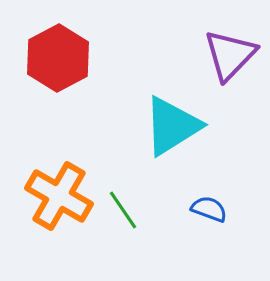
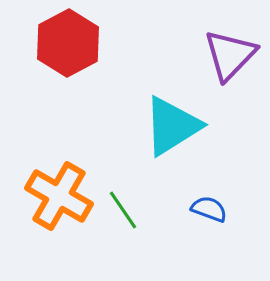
red hexagon: moved 10 px right, 15 px up
